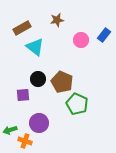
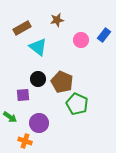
cyan triangle: moved 3 px right
green arrow: moved 13 px up; rotated 128 degrees counterclockwise
